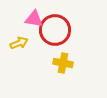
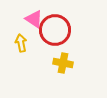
pink triangle: rotated 24 degrees clockwise
yellow arrow: moved 2 px right; rotated 78 degrees counterclockwise
